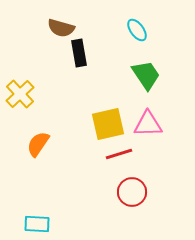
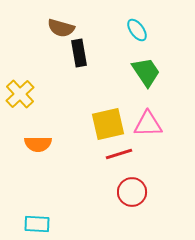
green trapezoid: moved 3 px up
orange semicircle: rotated 124 degrees counterclockwise
